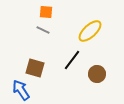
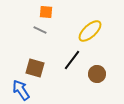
gray line: moved 3 px left
